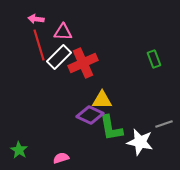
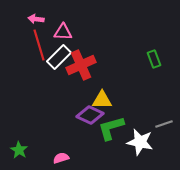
red cross: moved 2 px left, 2 px down
green L-shape: rotated 84 degrees clockwise
